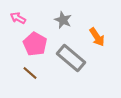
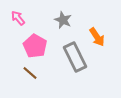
pink arrow: rotated 21 degrees clockwise
pink pentagon: moved 2 px down
gray rectangle: moved 4 px right, 1 px up; rotated 24 degrees clockwise
